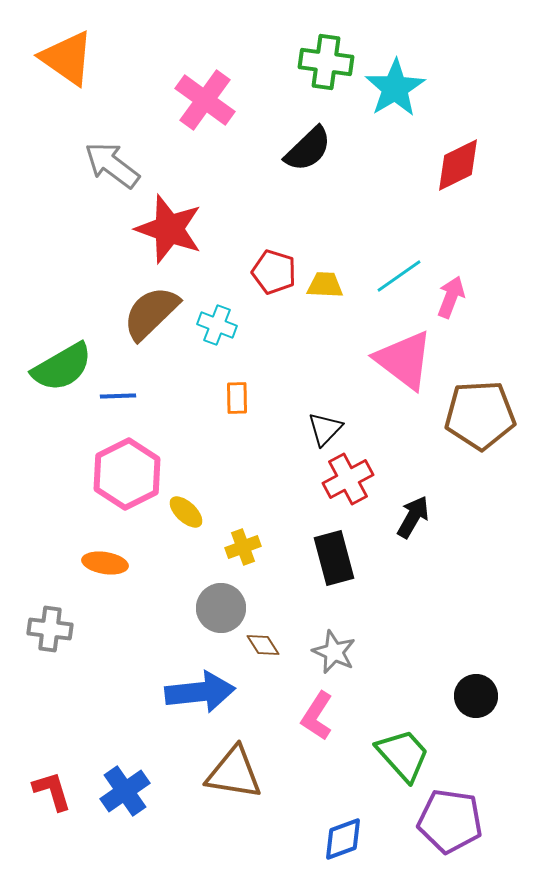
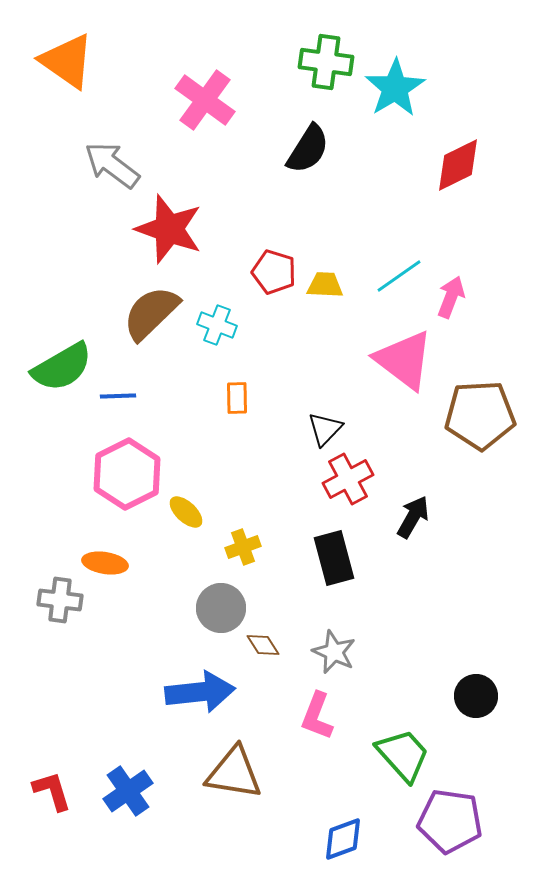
orange triangle: moved 3 px down
black semicircle: rotated 14 degrees counterclockwise
gray cross: moved 10 px right, 29 px up
pink L-shape: rotated 12 degrees counterclockwise
blue cross: moved 3 px right
